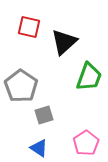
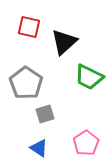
green trapezoid: rotated 96 degrees clockwise
gray pentagon: moved 5 px right, 3 px up
gray square: moved 1 px right, 1 px up
